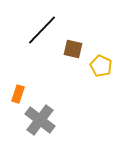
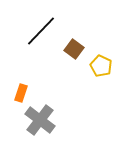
black line: moved 1 px left, 1 px down
brown square: moved 1 px right; rotated 24 degrees clockwise
orange rectangle: moved 3 px right, 1 px up
